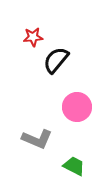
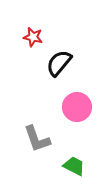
red star: rotated 18 degrees clockwise
black semicircle: moved 3 px right, 3 px down
gray L-shape: rotated 48 degrees clockwise
